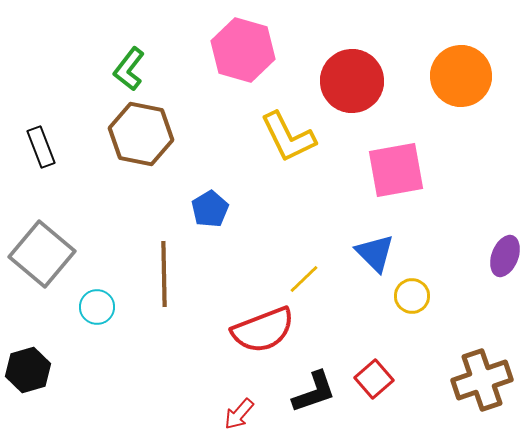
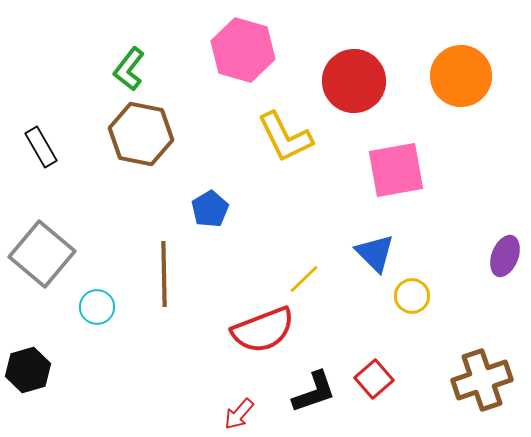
red circle: moved 2 px right
yellow L-shape: moved 3 px left
black rectangle: rotated 9 degrees counterclockwise
